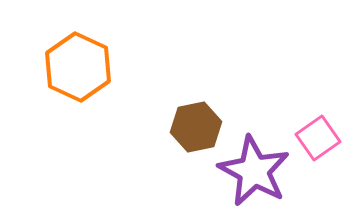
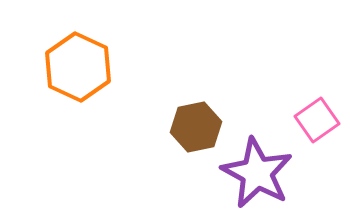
pink square: moved 1 px left, 18 px up
purple star: moved 3 px right, 2 px down
